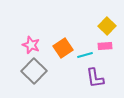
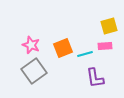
yellow square: moved 2 px right; rotated 30 degrees clockwise
orange square: rotated 12 degrees clockwise
cyan line: moved 1 px up
gray square: rotated 10 degrees clockwise
